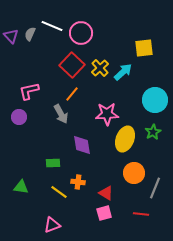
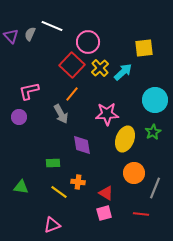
pink circle: moved 7 px right, 9 px down
